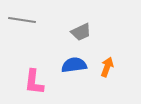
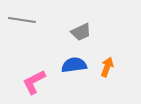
pink L-shape: rotated 56 degrees clockwise
